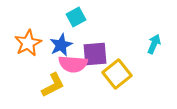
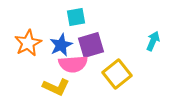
cyan square: rotated 18 degrees clockwise
cyan arrow: moved 1 px left, 3 px up
purple square: moved 4 px left, 9 px up; rotated 12 degrees counterclockwise
pink semicircle: rotated 8 degrees counterclockwise
yellow L-shape: moved 3 px right, 2 px down; rotated 52 degrees clockwise
